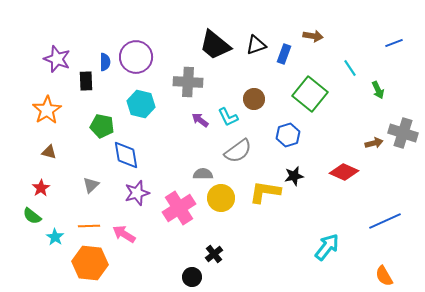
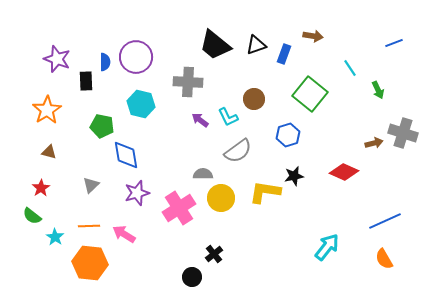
orange semicircle at (384, 276): moved 17 px up
